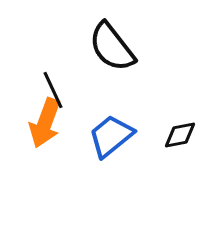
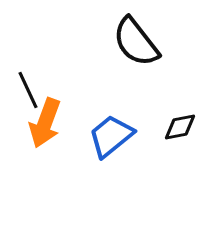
black semicircle: moved 24 px right, 5 px up
black line: moved 25 px left
black diamond: moved 8 px up
